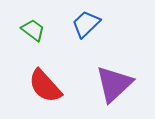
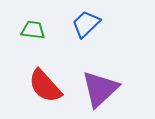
green trapezoid: rotated 30 degrees counterclockwise
purple triangle: moved 14 px left, 5 px down
